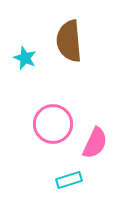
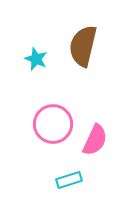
brown semicircle: moved 14 px right, 5 px down; rotated 18 degrees clockwise
cyan star: moved 11 px right, 1 px down
pink semicircle: moved 3 px up
